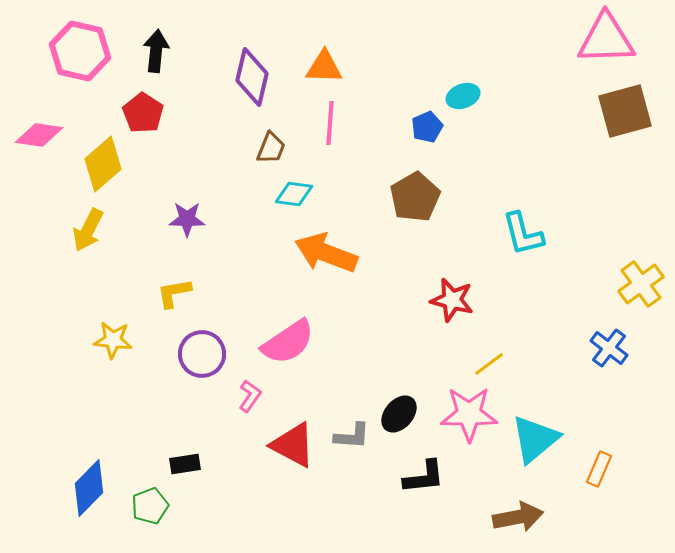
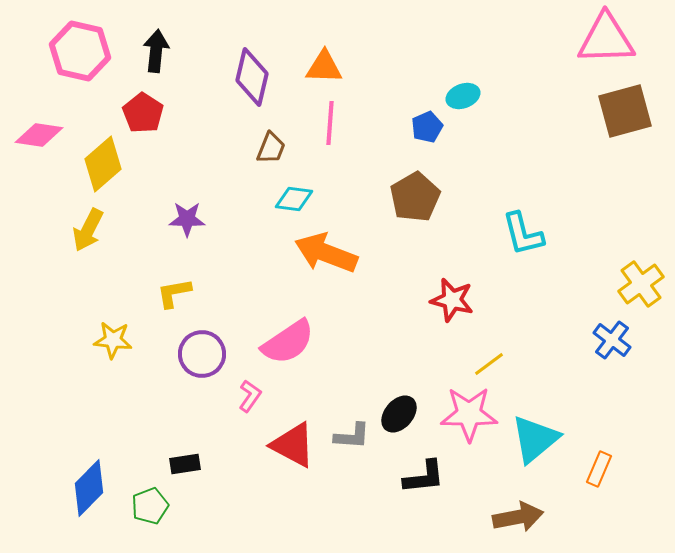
cyan diamond: moved 5 px down
blue cross: moved 3 px right, 8 px up
